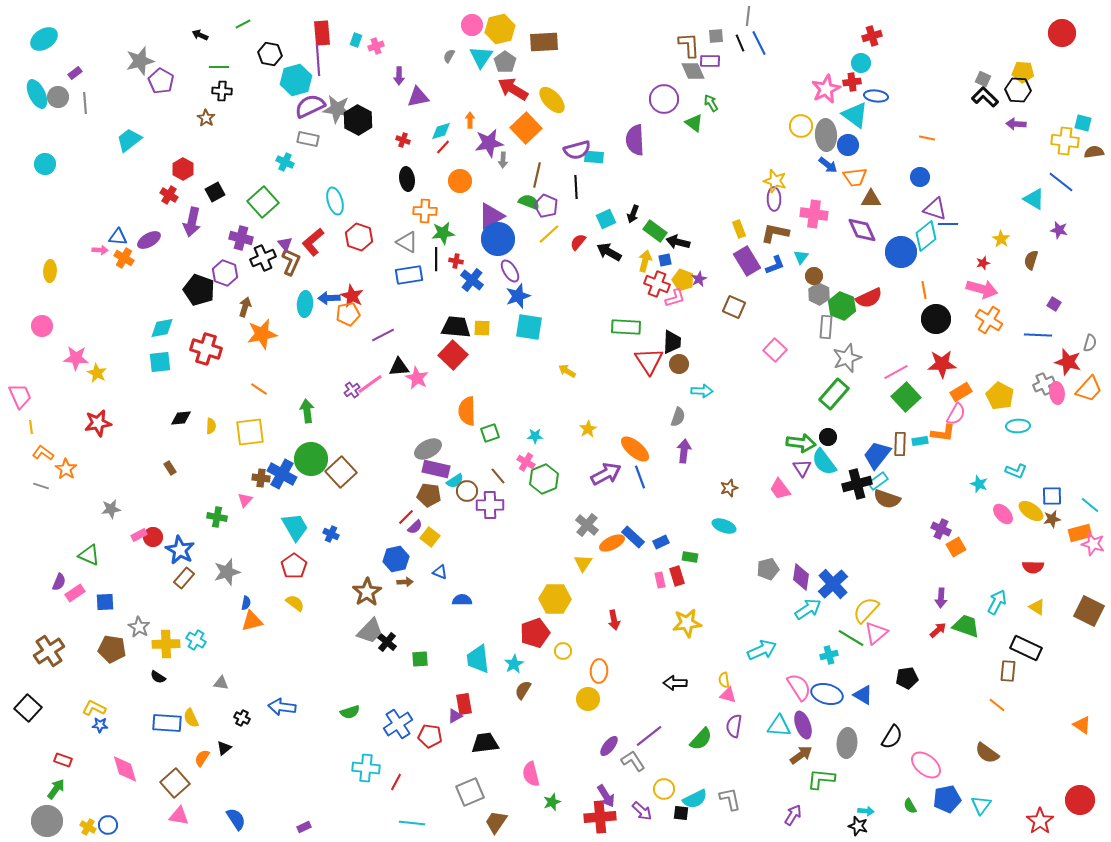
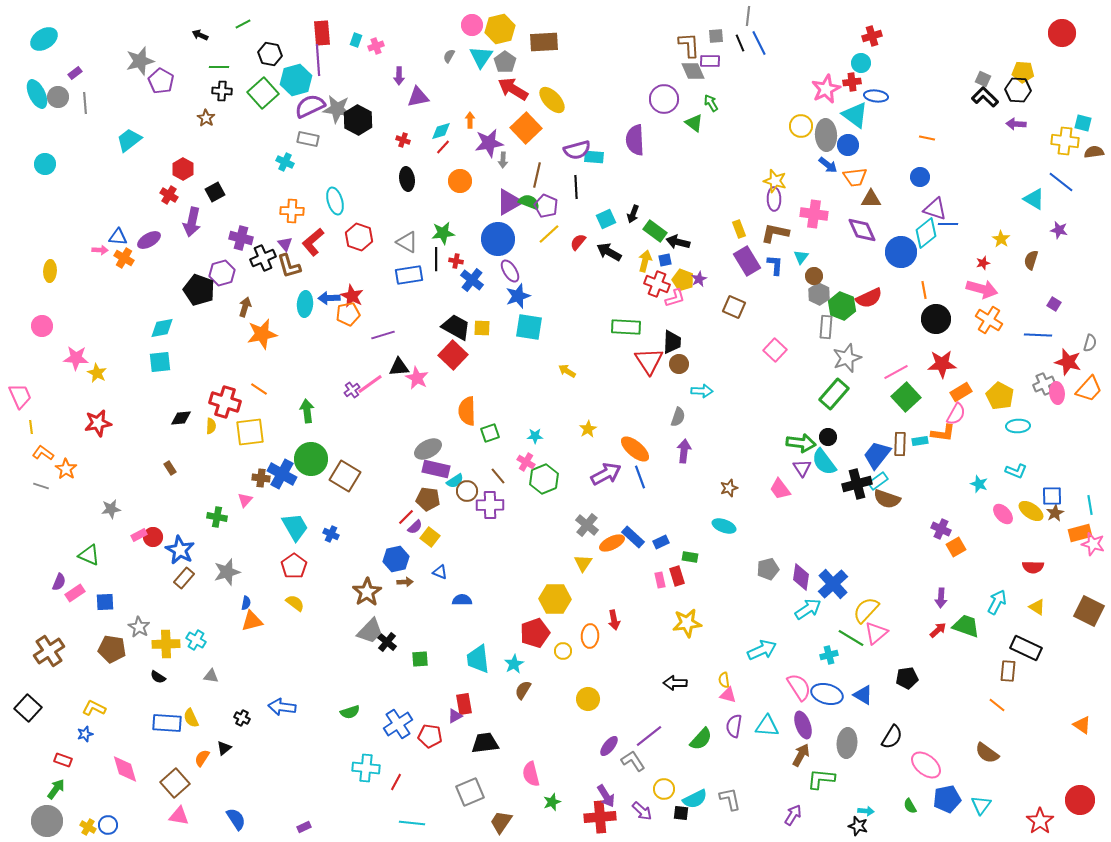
green square at (263, 202): moved 109 px up
orange cross at (425, 211): moved 133 px left
purple triangle at (491, 216): moved 18 px right, 14 px up
cyan diamond at (926, 236): moved 3 px up
brown L-shape at (291, 262): moved 2 px left, 4 px down; rotated 140 degrees clockwise
blue L-shape at (775, 265): rotated 65 degrees counterclockwise
purple hexagon at (225, 273): moved 3 px left; rotated 25 degrees clockwise
black trapezoid at (456, 327): rotated 24 degrees clockwise
purple line at (383, 335): rotated 10 degrees clockwise
red cross at (206, 349): moved 19 px right, 53 px down
brown square at (341, 472): moved 4 px right, 4 px down; rotated 16 degrees counterclockwise
brown pentagon at (429, 495): moved 1 px left, 4 px down
cyan line at (1090, 505): rotated 42 degrees clockwise
brown star at (1052, 519): moved 3 px right, 6 px up; rotated 18 degrees counterclockwise
orange ellipse at (599, 671): moved 9 px left, 35 px up
gray triangle at (221, 683): moved 10 px left, 7 px up
blue star at (100, 725): moved 15 px left, 9 px down; rotated 21 degrees counterclockwise
cyan triangle at (779, 726): moved 12 px left
brown arrow at (801, 755): rotated 25 degrees counterclockwise
brown trapezoid at (496, 822): moved 5 px right
